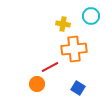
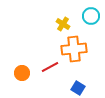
yellow cross: rotated 24 degrees clockwise
orange circle: moved 15 px left, 11 px up
